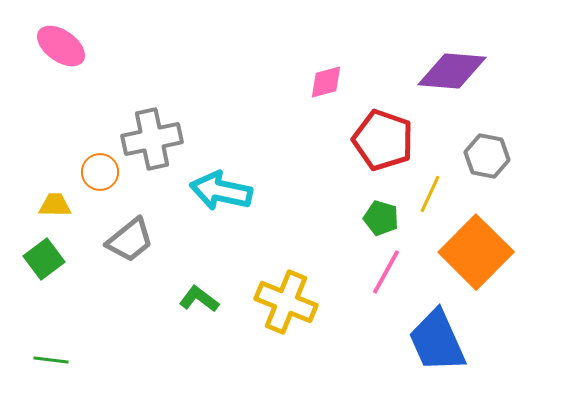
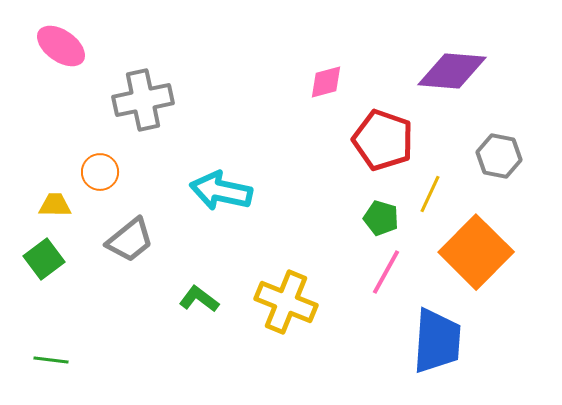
gray cross: moved 9 px left, 39 px up
gray hexagon: moved 12 px right
blue trapezoid: rotated 152 degrees counterclockwise
